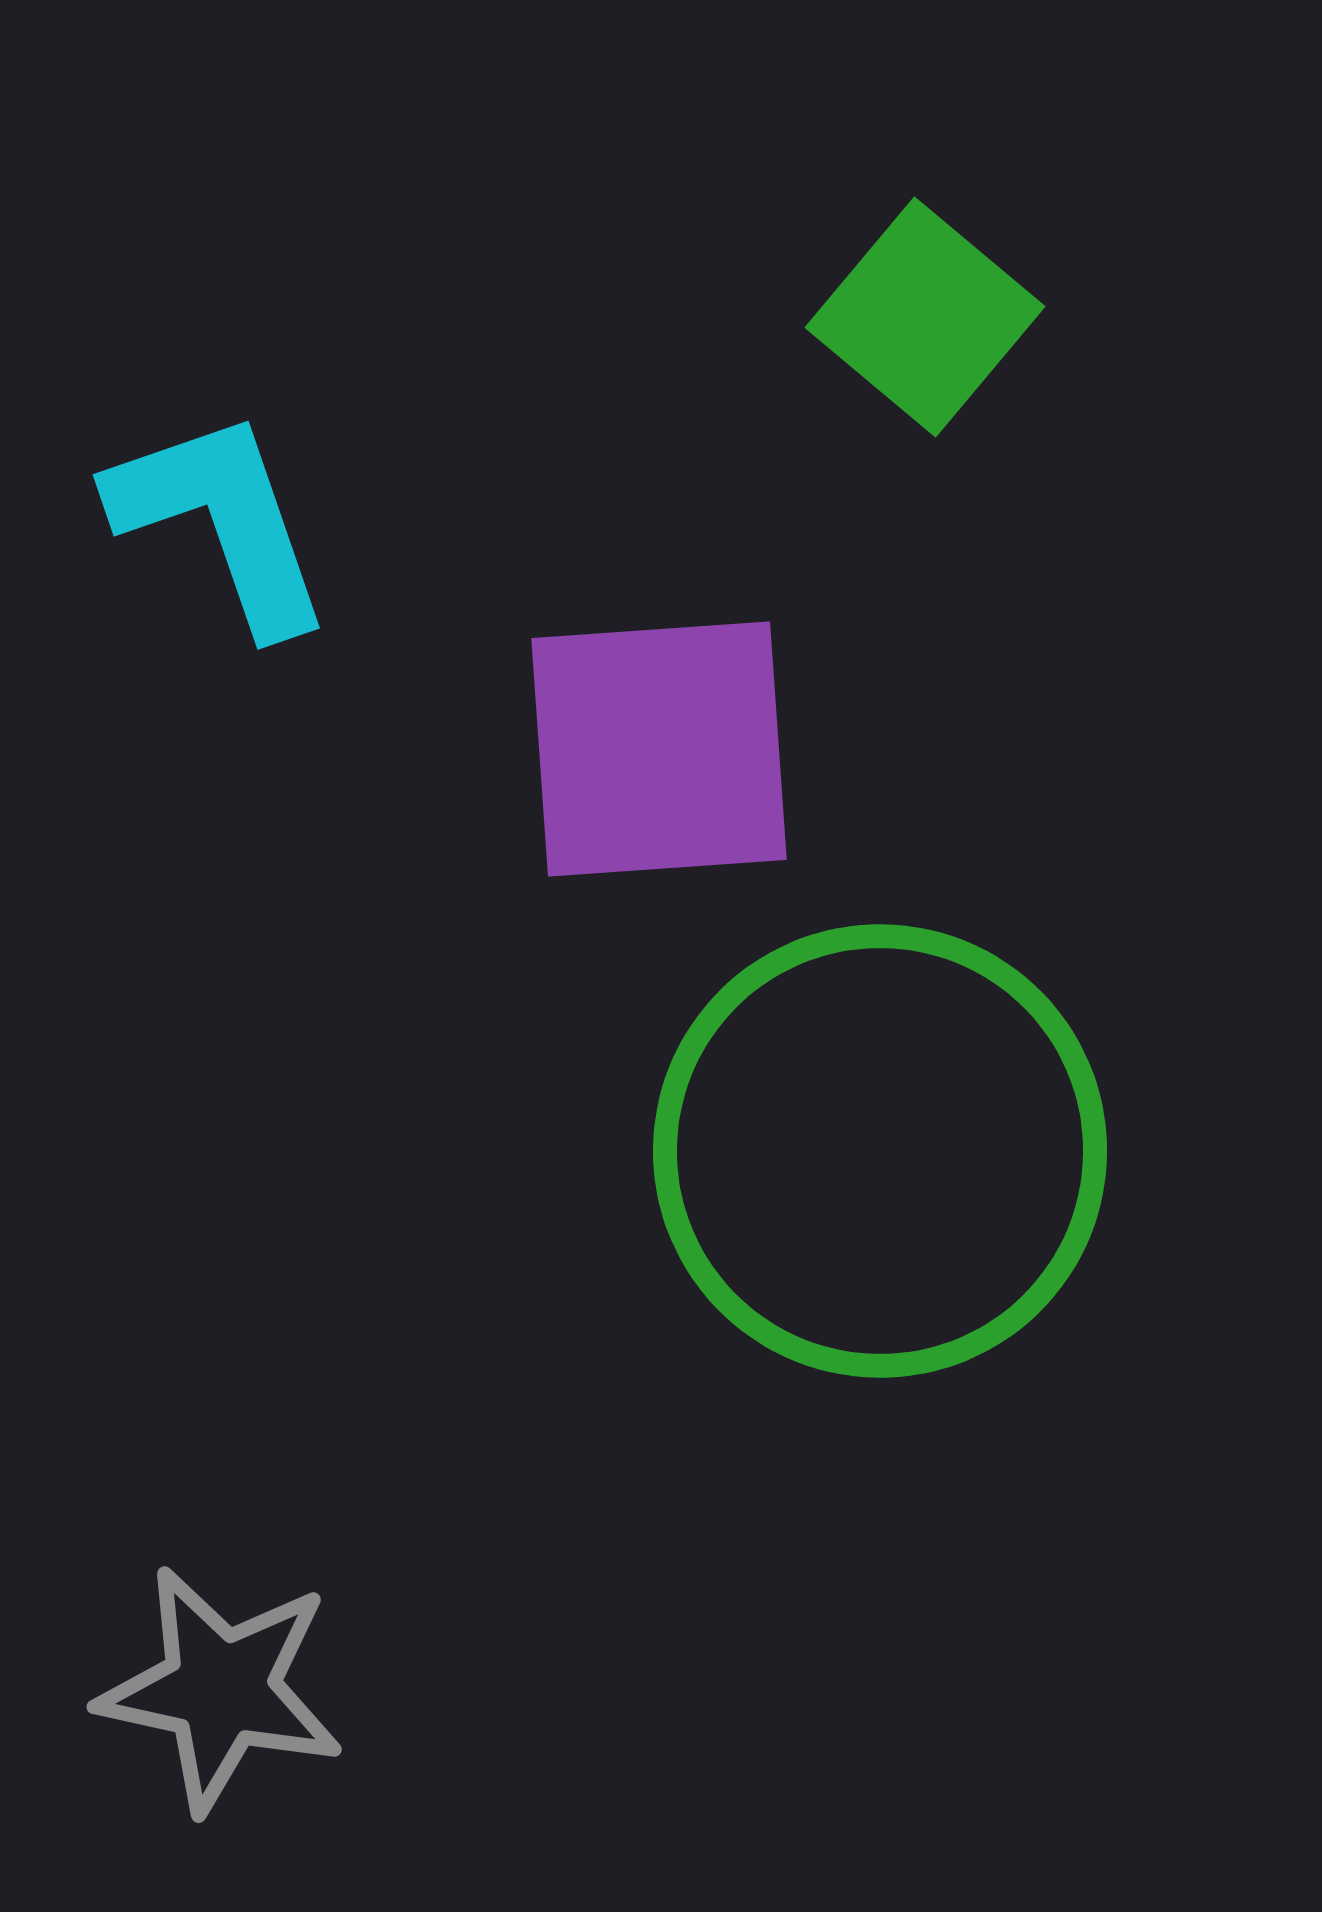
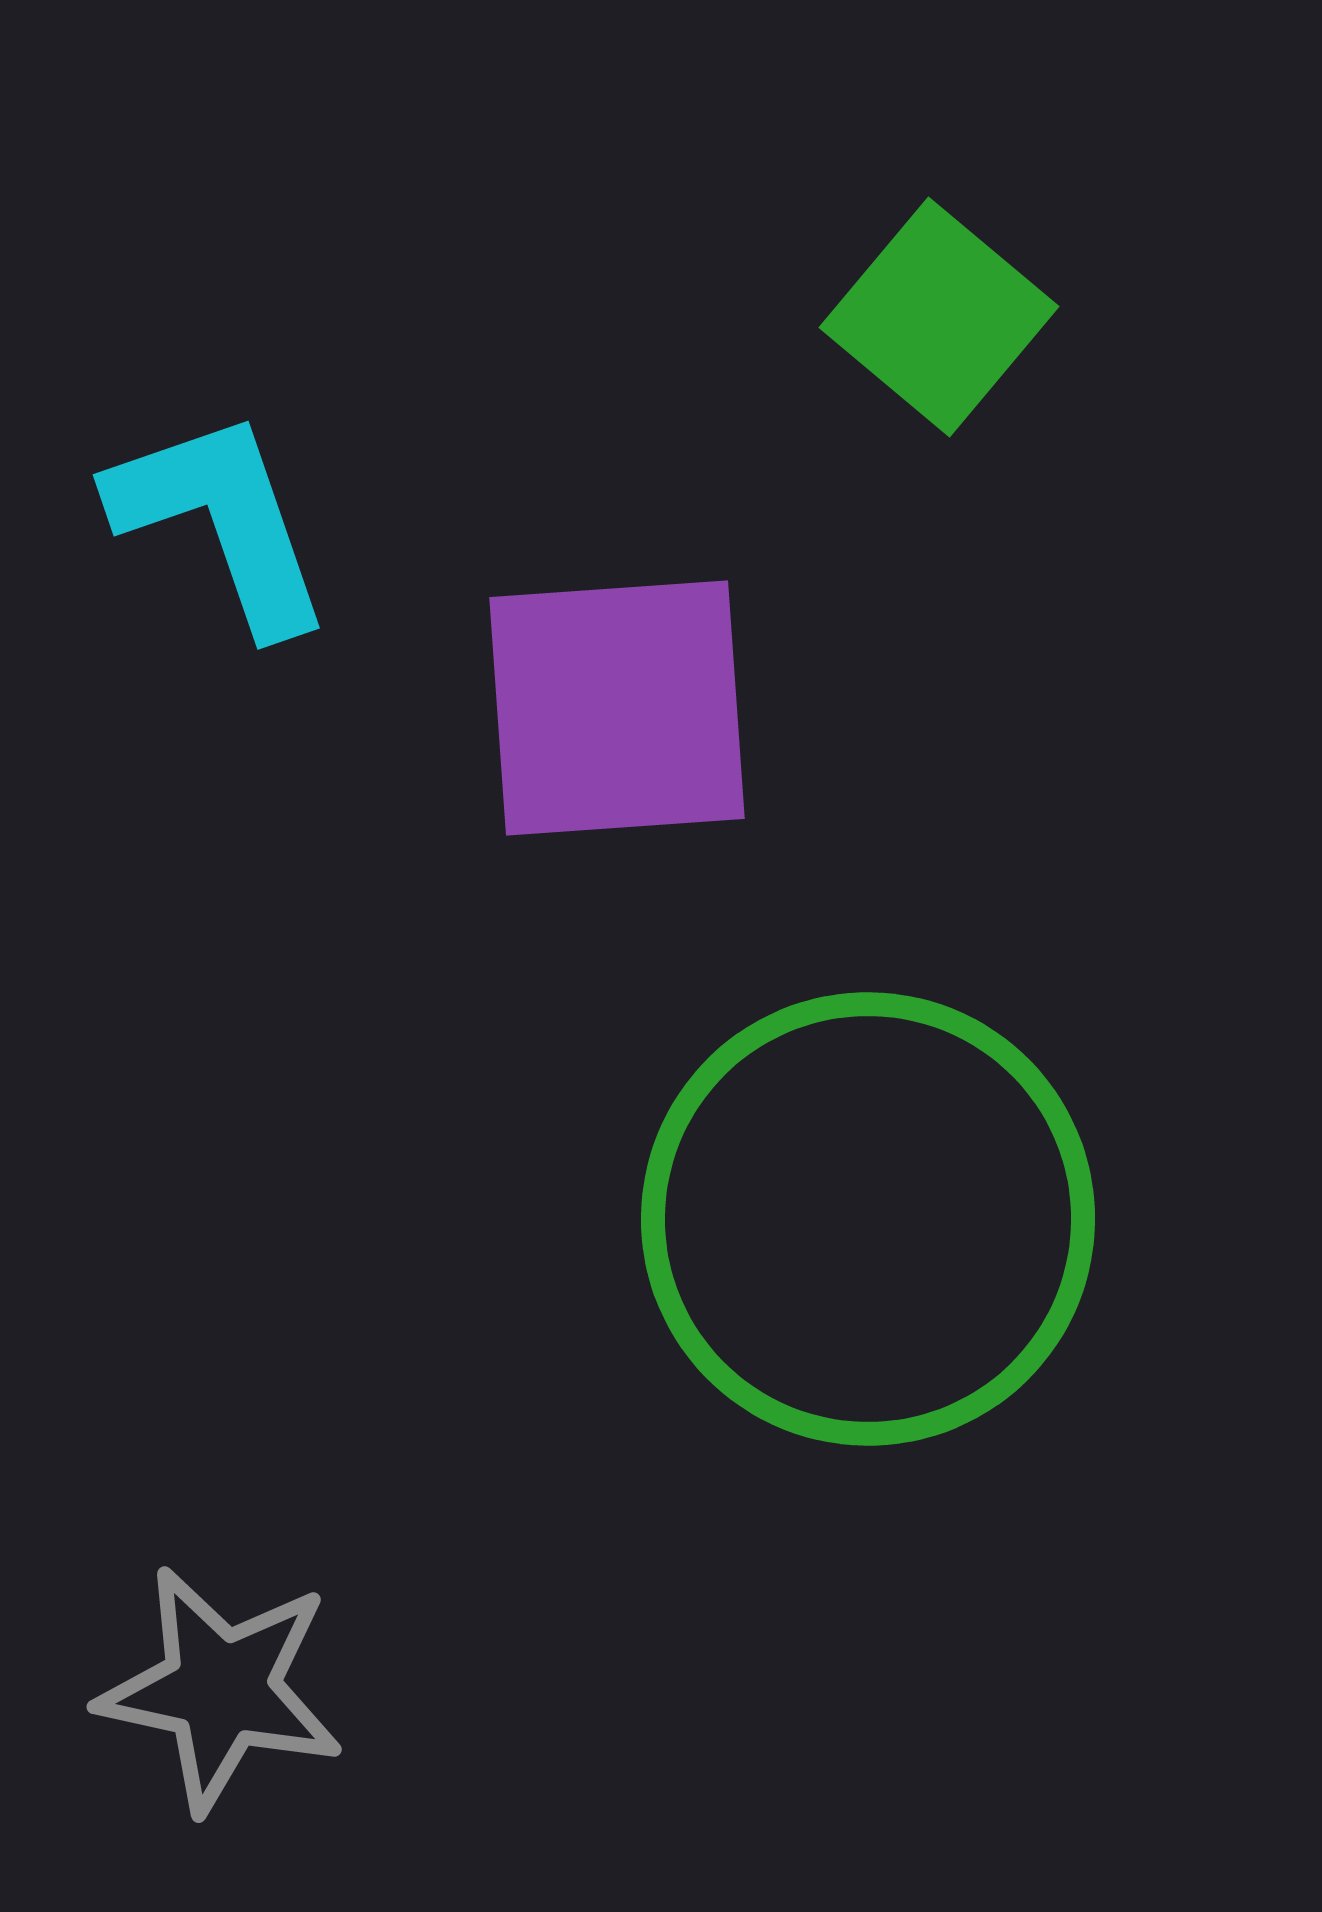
green square: moved 14 px right
purple square: moved 42 px left, 41 px up
green circle: moved 12 px left, 68 px down
